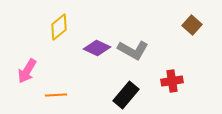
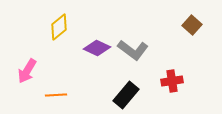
gray L-shape: rotated 8 degrees clockwise
